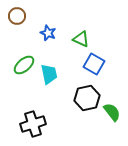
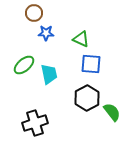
brown circle: moved 17 px right, 3 px up
blue star: moved 2 px left; rotated 21 degrees counterclockwise
blue square: moved 3 px left; rotated 25 degrees counterclockwise
black hexagon: rotated 15 degrees counterclockwise
black cross: moved 2 px right, 1 px up
